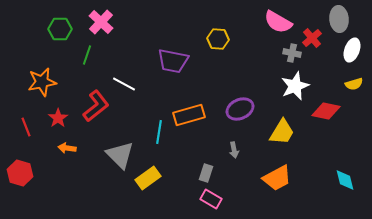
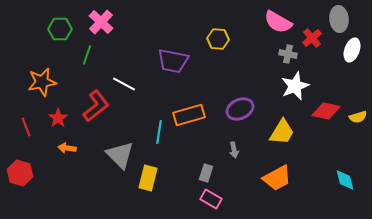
gray cross: moved 4 px left, 1 px down
yellow semicircle: moved 4 px right, 33 px down
yellow rectangle: rotated 40 degrees counterclockwise
